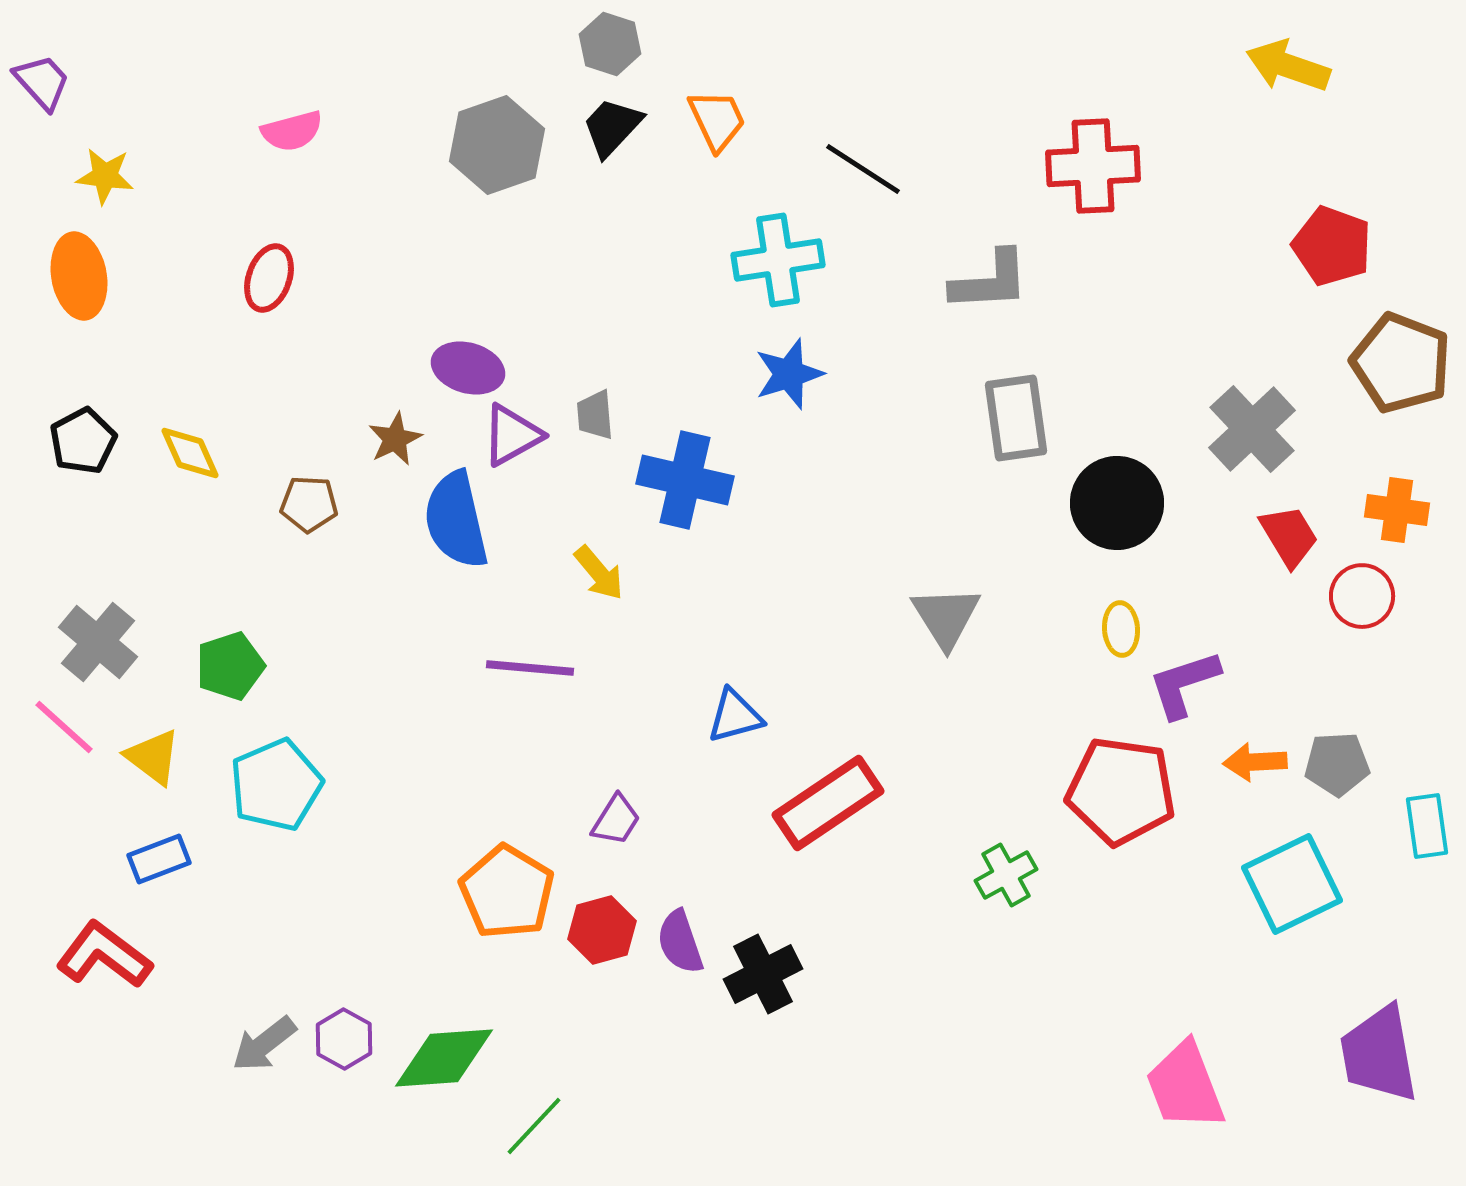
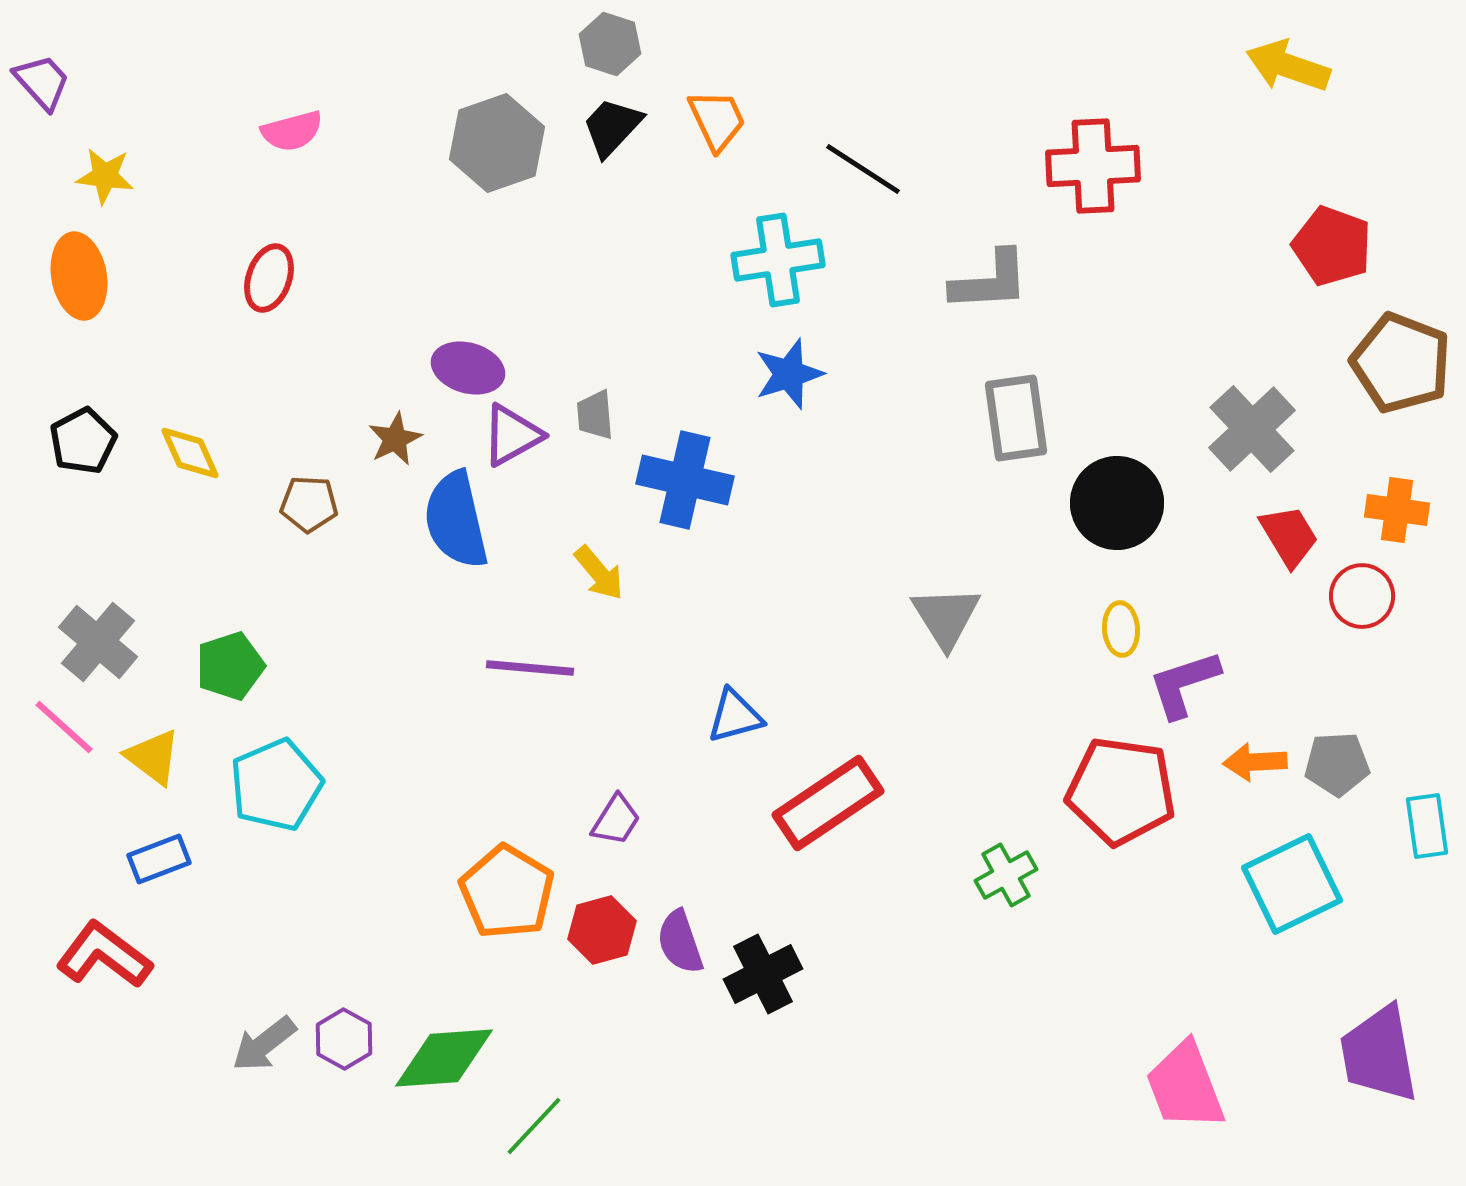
gray hexagon at (497, 145): moved 2 px up
